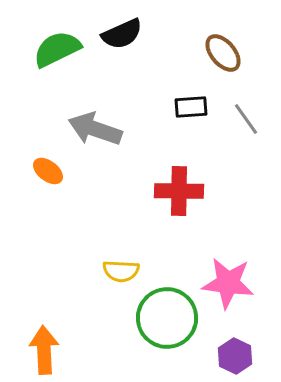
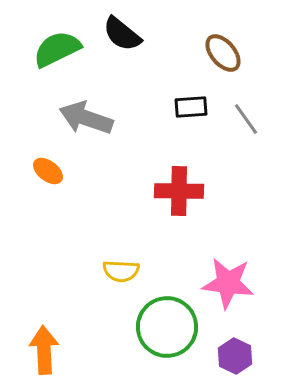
black semicircle: rotated 63 degrees clockwise
gray arrow: moved 9 px left, 11 px up
green circle: moved 9 px down
